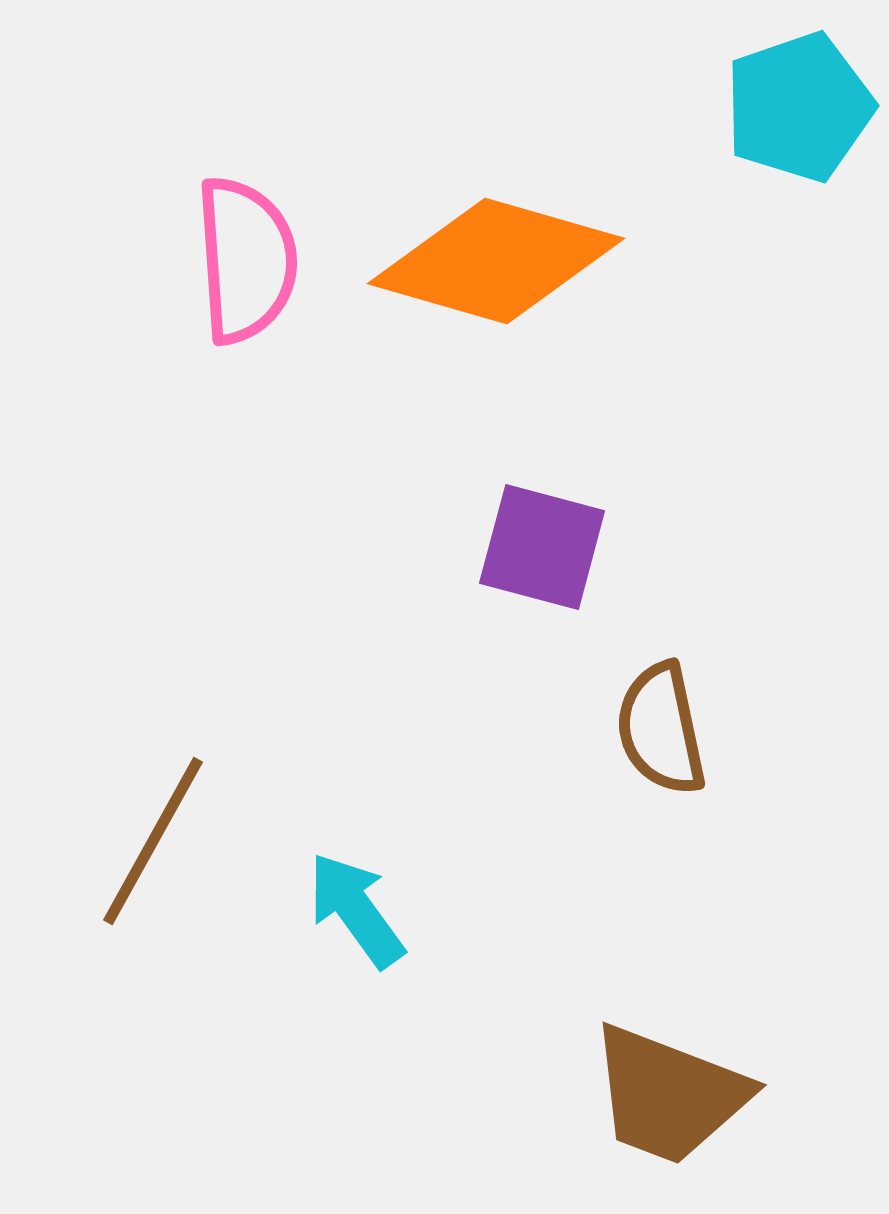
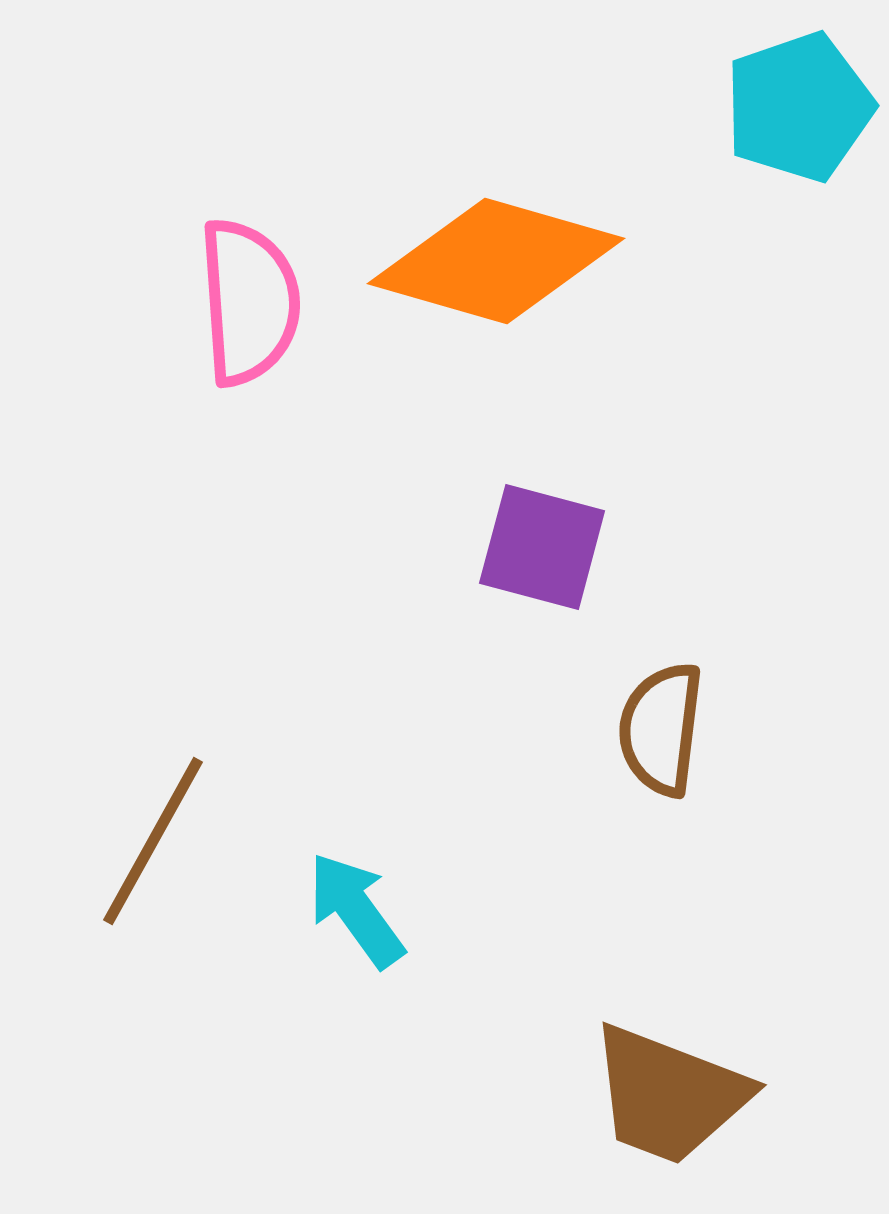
pink semicircle: moved 3 px right, 42 px down
brown semicircle: rotated 19 degrees clockwise
